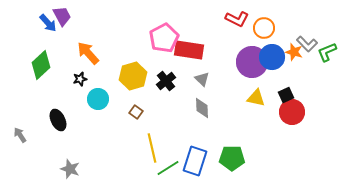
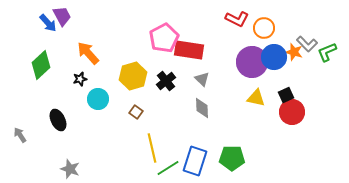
blue circle: moved 2 px right
